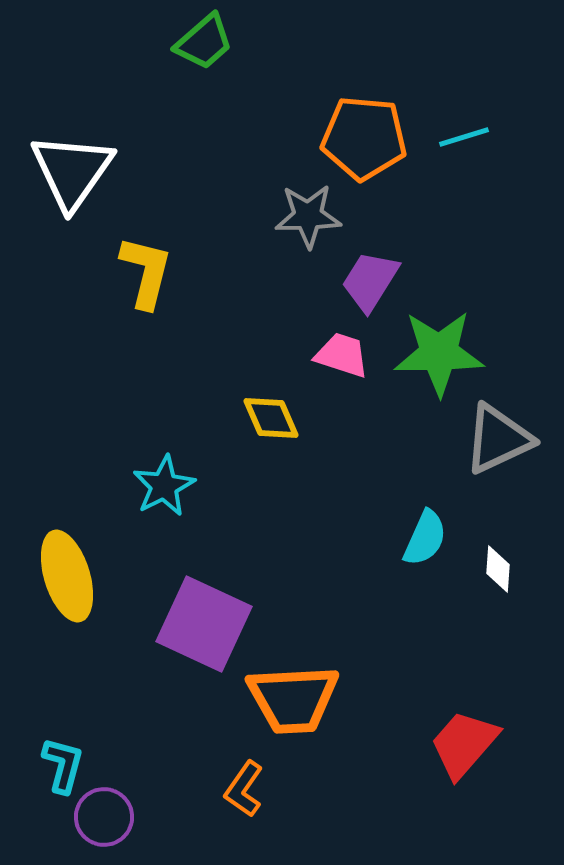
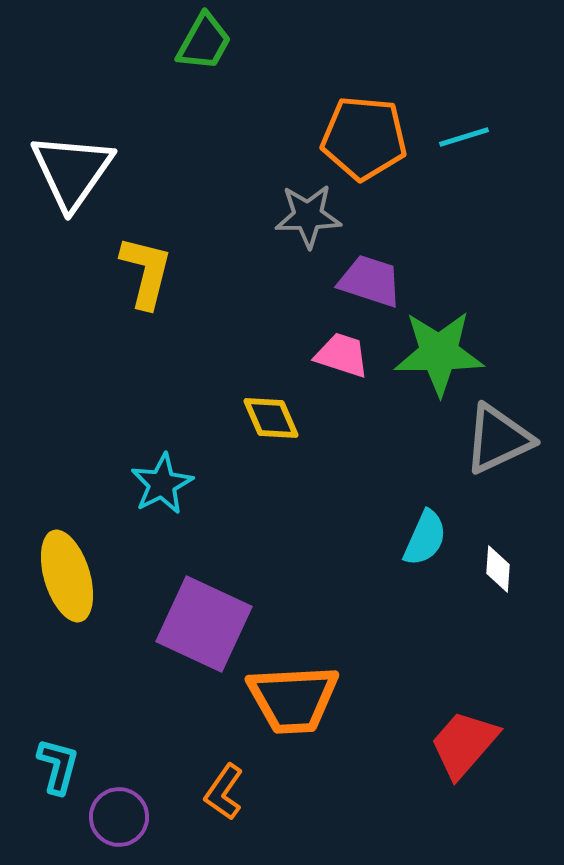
green trapezoid: rotated 20 degrees counterclockwise
purple trapezoid: rotated 76 degrees clockwise
cyan star: moved 2 px left, 2 px up
cyan L-shape: moved 5 px left, 1 px down
orange L-shape: moved 20 px left, 3 px down
purple circle: moved 15 px right
